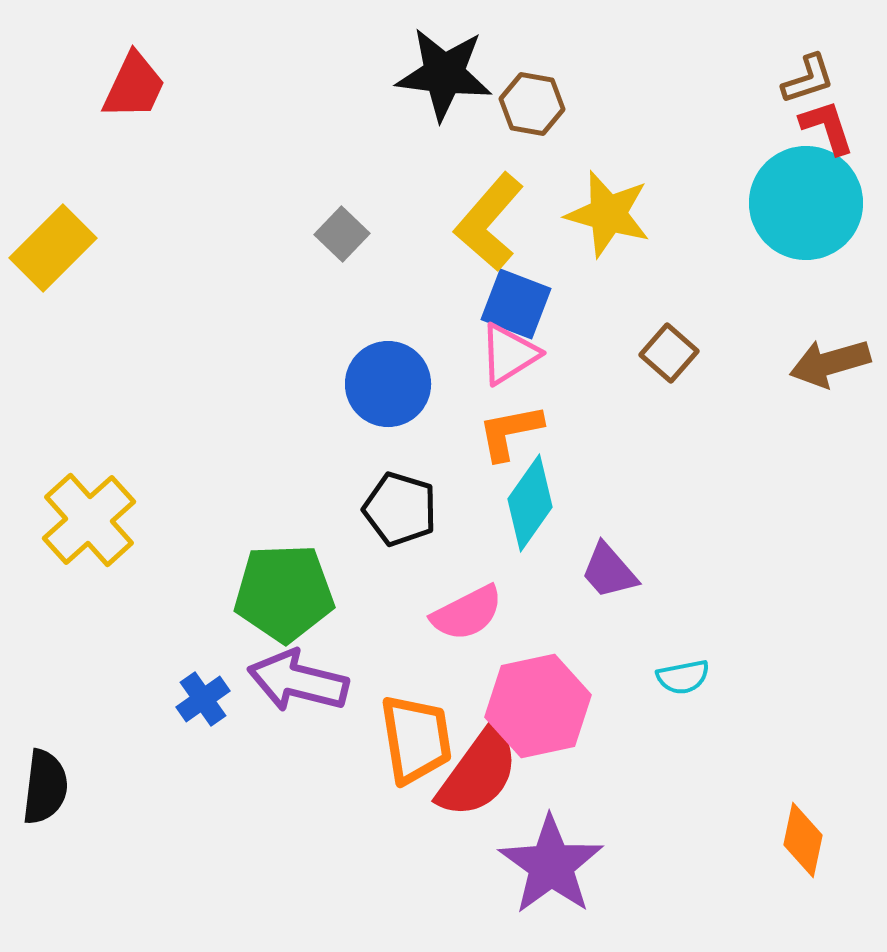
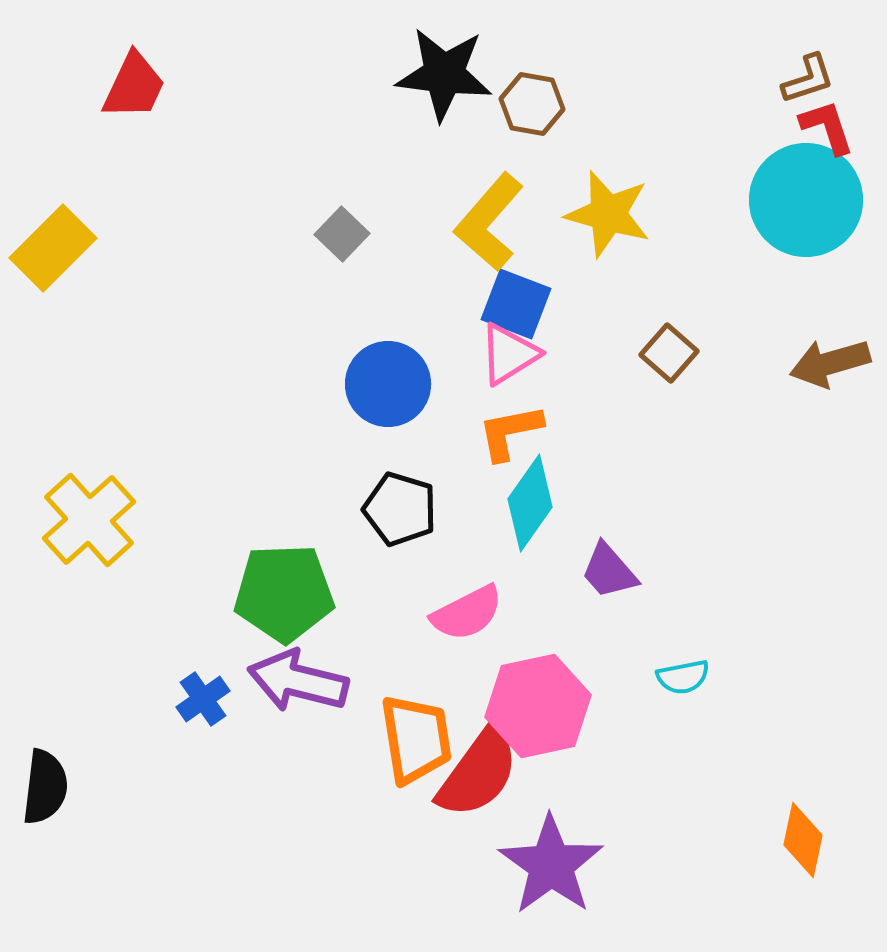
cyan circle: moved 3 px up
